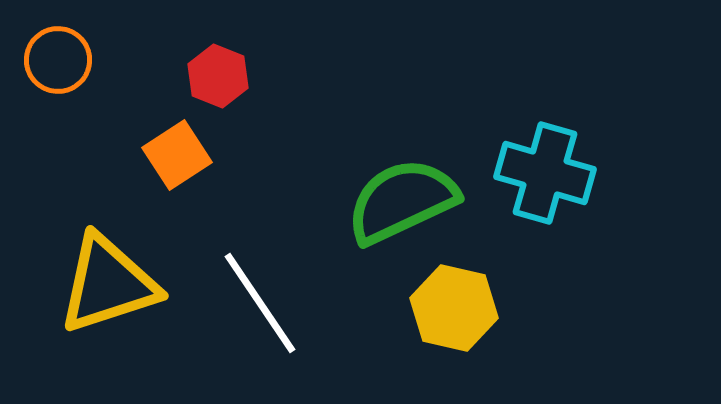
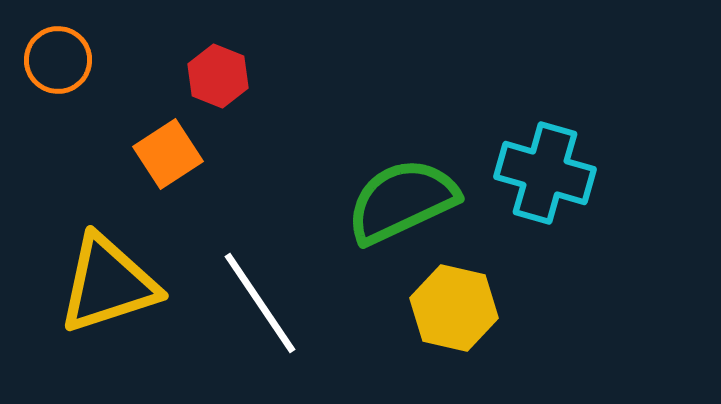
orange square: moved 9 px left, 1 px up
